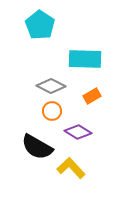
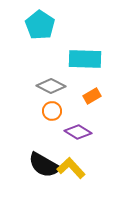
black semicircle: moved 7 px right, 18 px down
